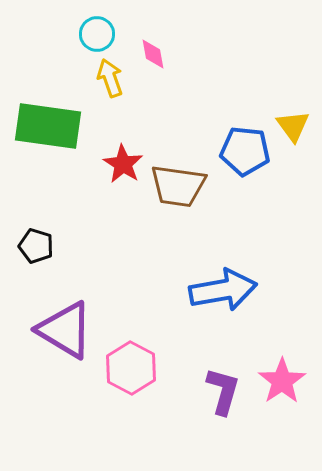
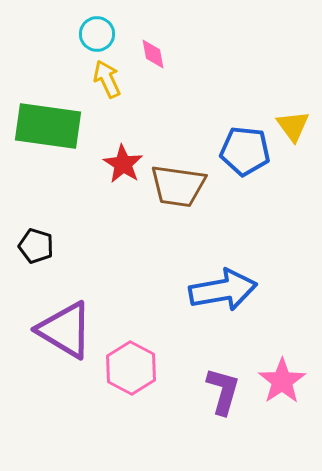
yellow arrow: moved 3 px left, 1 px down; rotated 6 degrees counterclockwise
